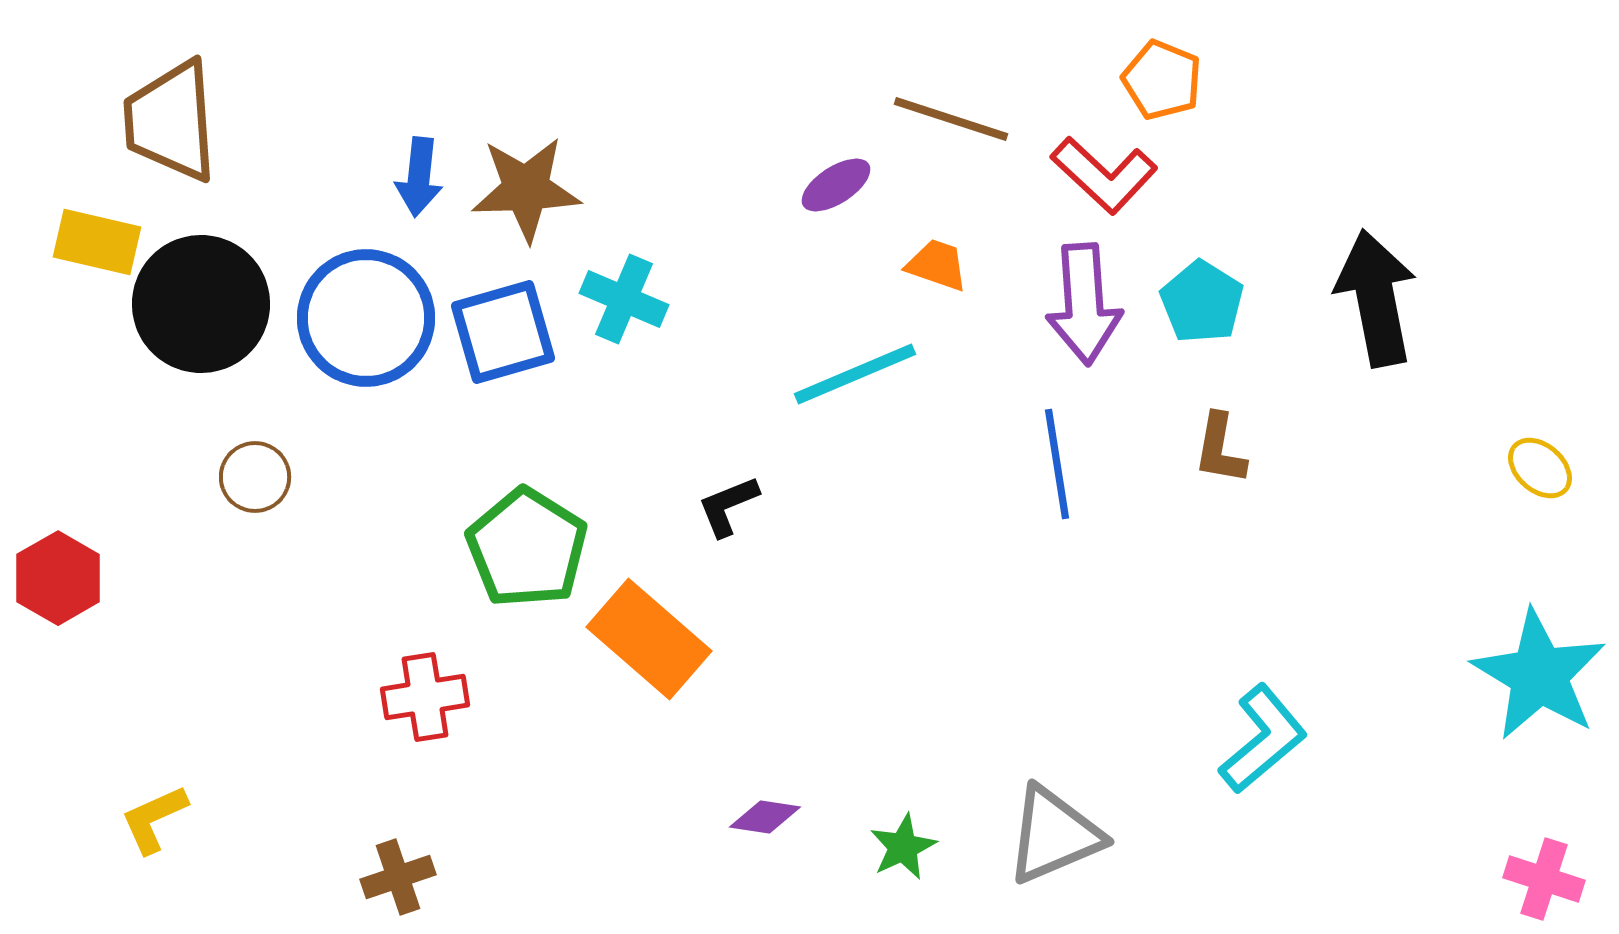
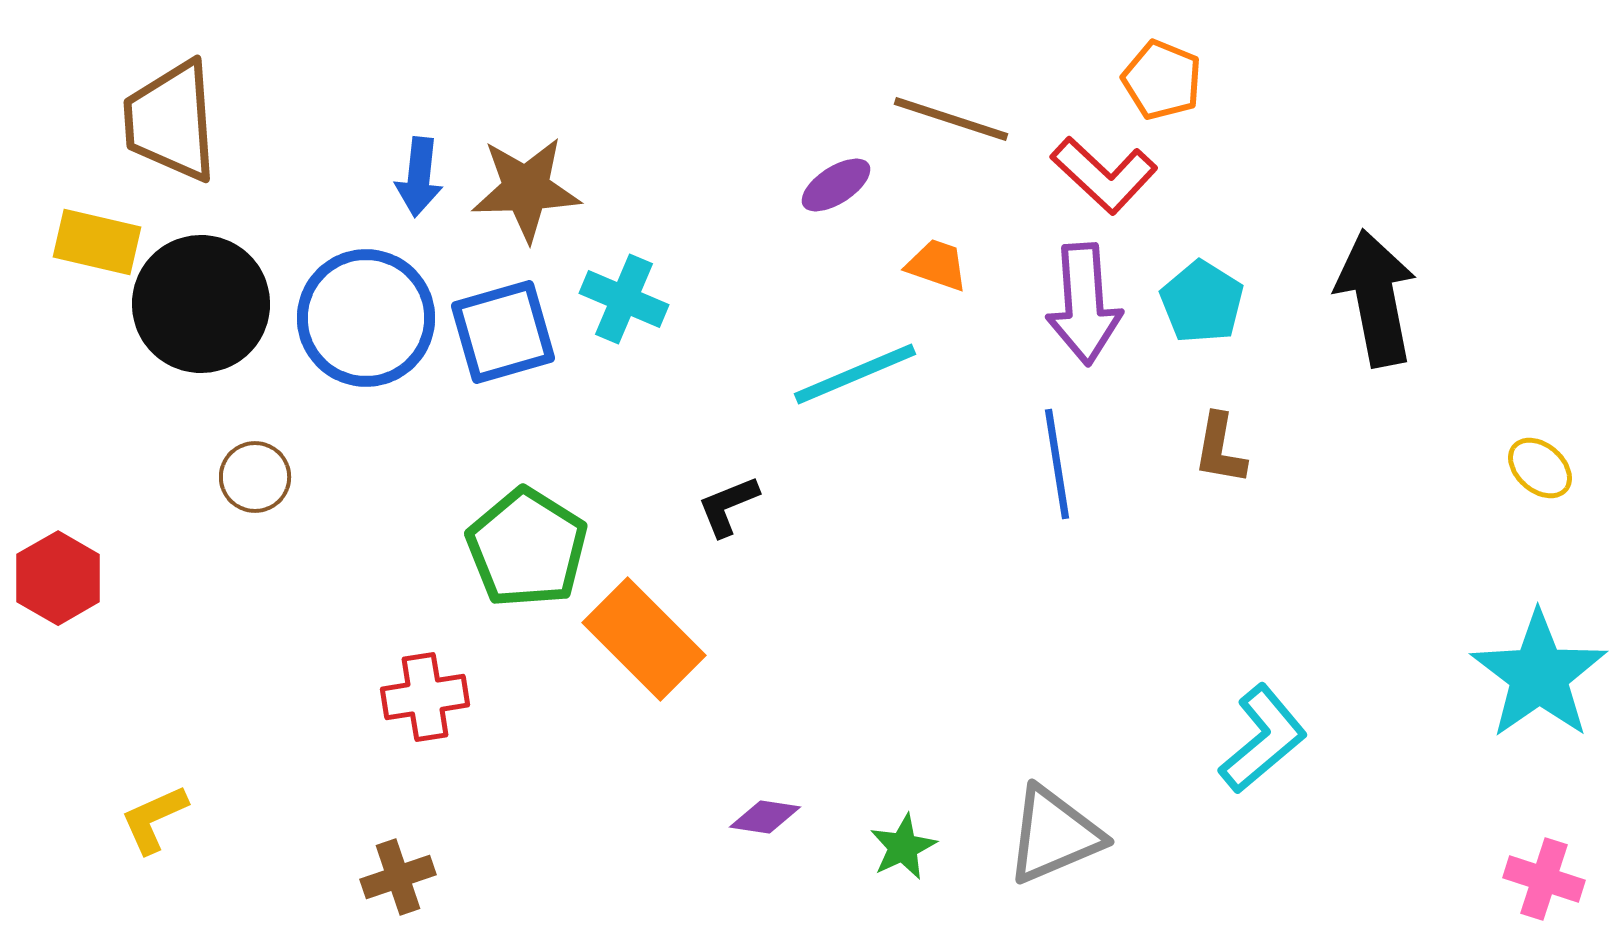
orange rectangle: moved 5 px left; rotated 4 degrees clockwise
cyan star: rotated 6 degrees clockwise
